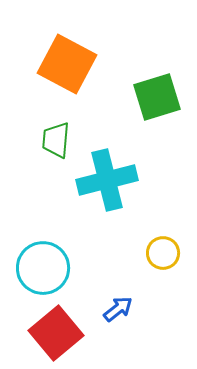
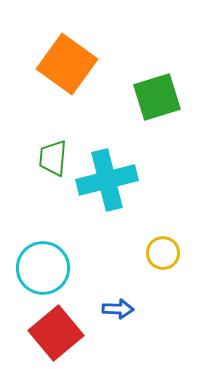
orange square: rotated 8 degrees clockwise
green trapezoid: moved 3 px left, 18 px down
blue arrow: rotated 40 degrees clockwise
